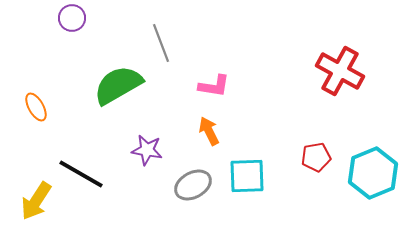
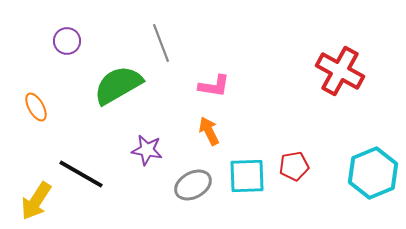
purple circle: moved 5 px left, 23 px down
red pentagon: moved 22 px left, 9 px down
